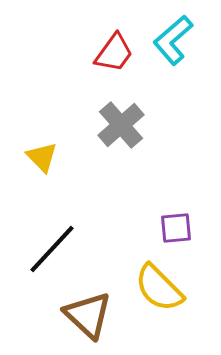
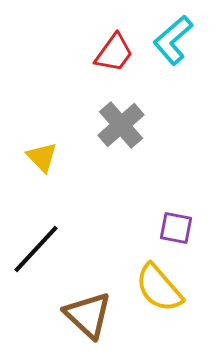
purple square: rotated 16 degrees clockwise
black line: moved 16 px left
yellow semicircle: rotated 4 degrees clockwise
